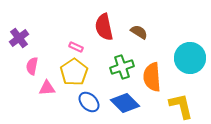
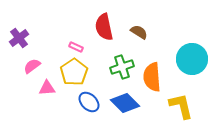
cyan circle: moved 2 px right, 1 px down
pink semicircle: rotated 42 degrees clockwise
